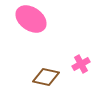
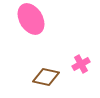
pink ellipse: rotated 24 degrees clockwise
